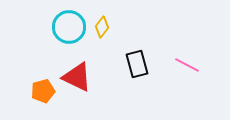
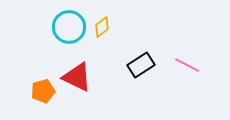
yellow diamond: rotated 15 degrees clockwise
black rectangle: moved 4 px right, 1 px down; rotated 72 degrees clockwise
